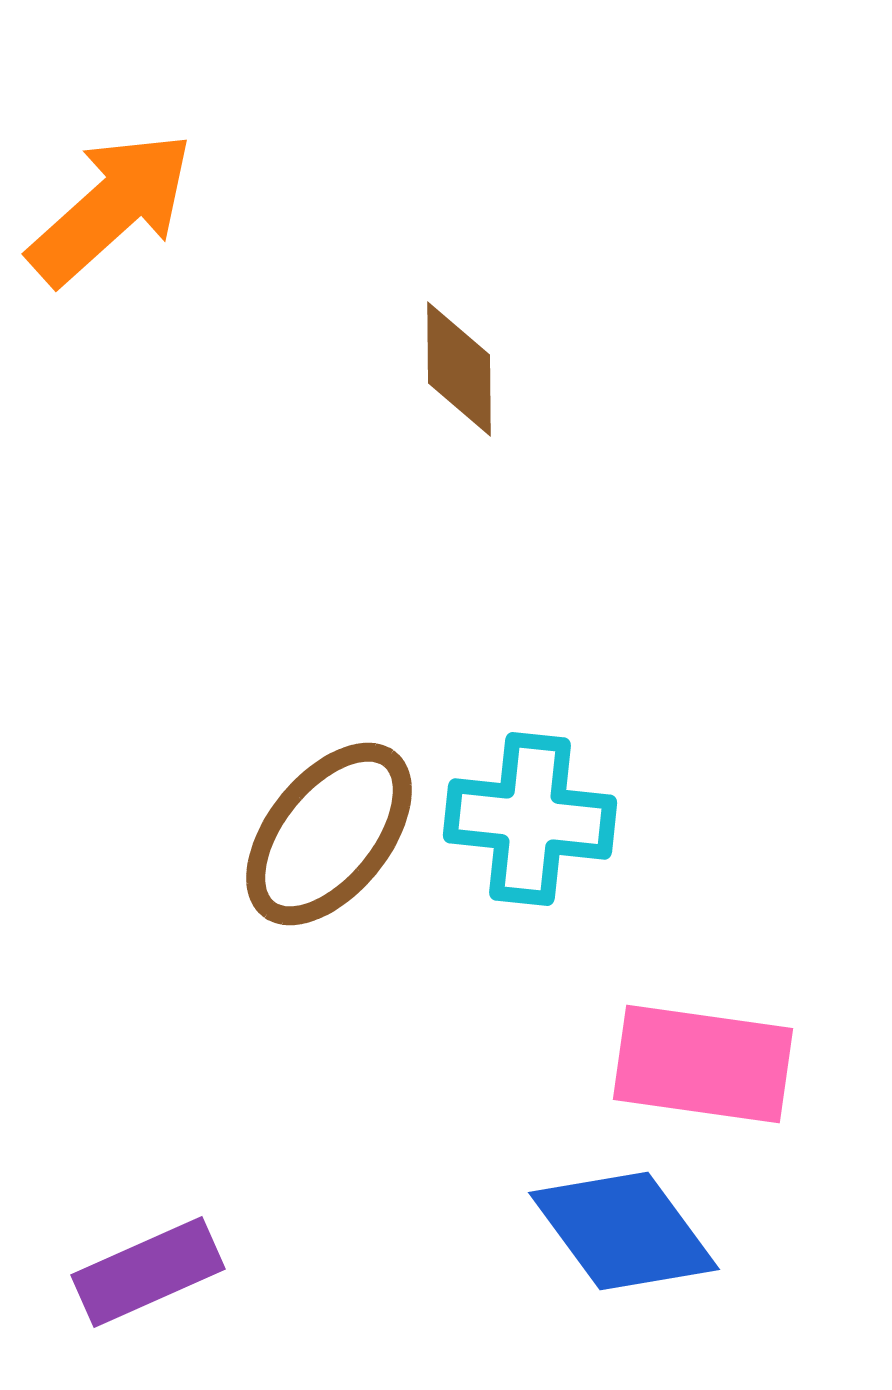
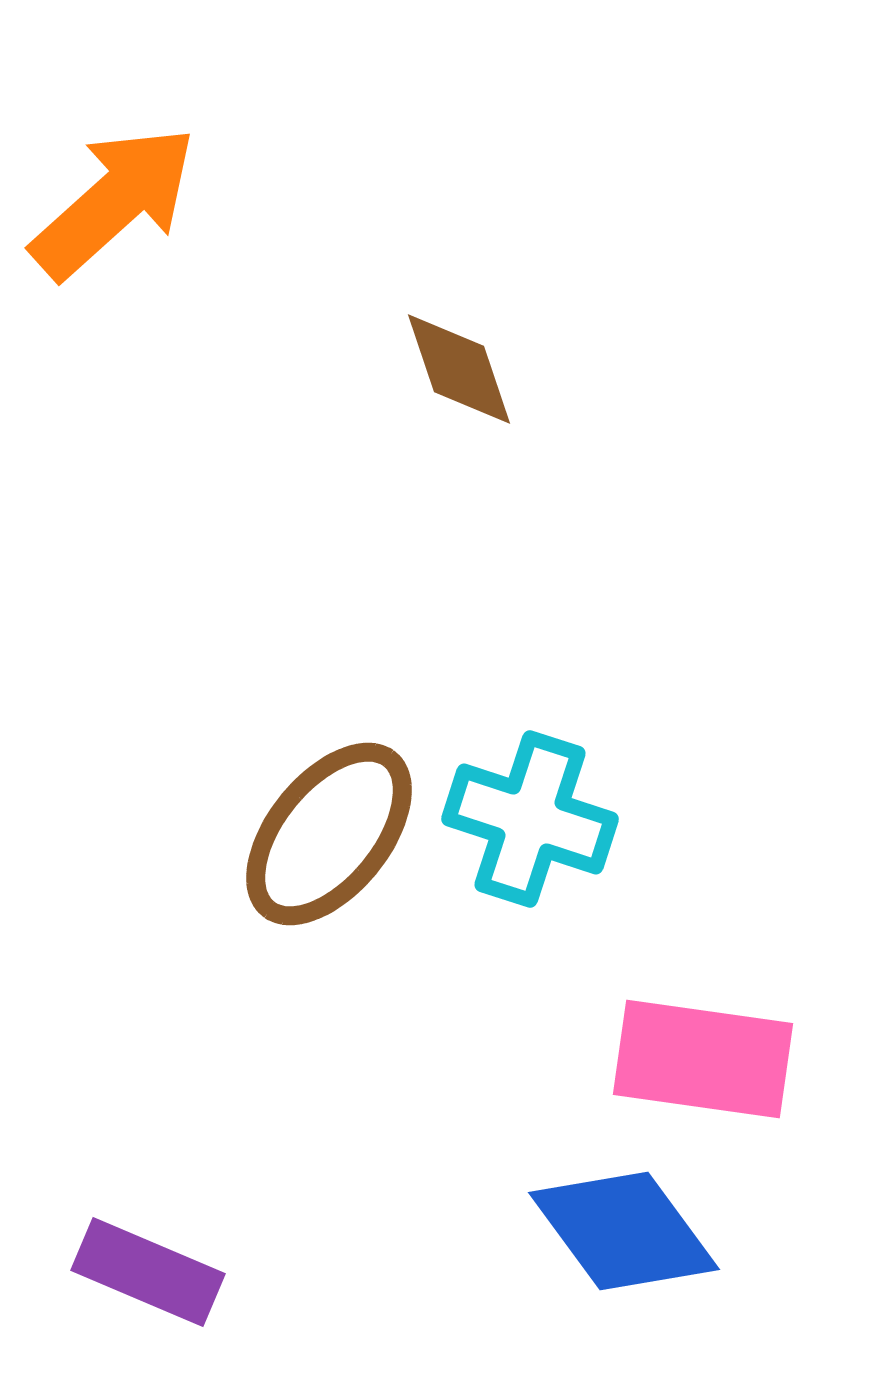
orange arrow: moved 3 px right, 6 px up
brown diamond: rotated 18 degrees counterclockwise
cyan cross: rotated 12 degrees clockwise
pink rectangle: moved 5 px up
purple rectangle: rotated 47 degrees clockwise
